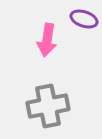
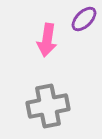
purple ellipse: rotated 64 degrees counterclockwise
